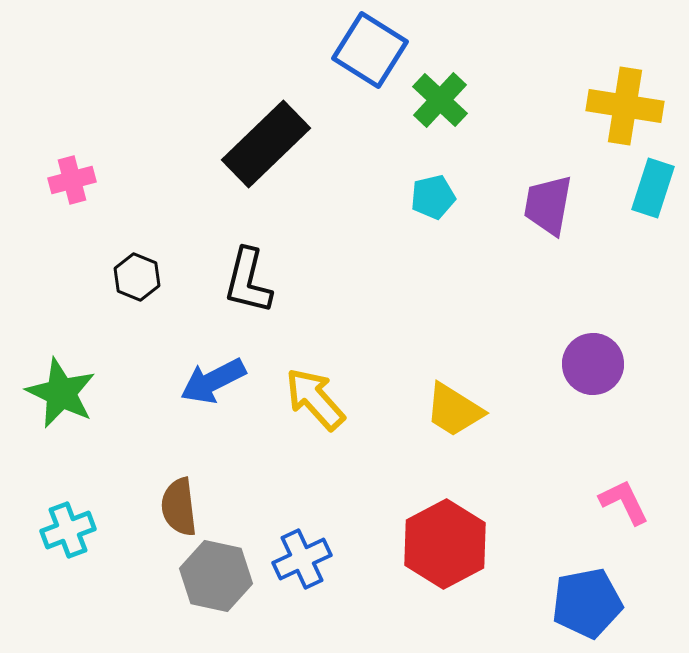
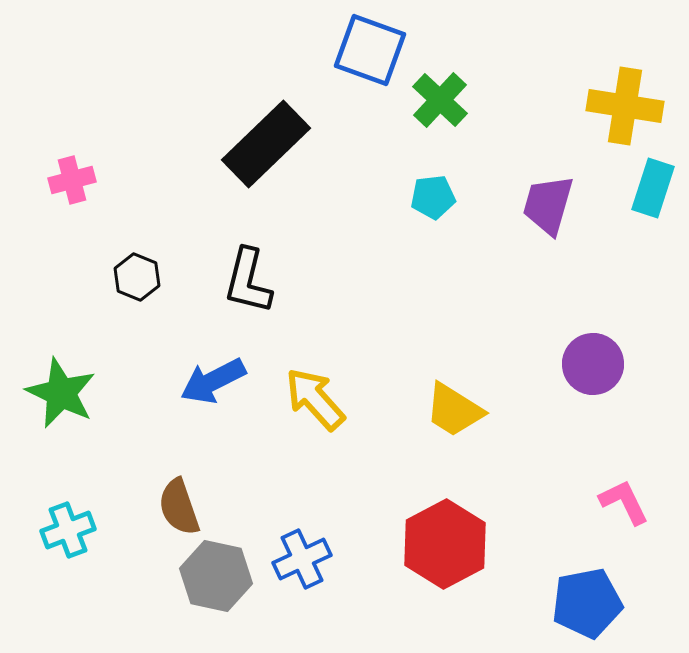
blue square: rotated 12 degrees counterclockwise
cyan pentagon: rotated 6 degrees clockwise
purple trapezoid: rotated 6 degrees clockwise
brown semicircle: rotated 12 degrees counterclockwise
